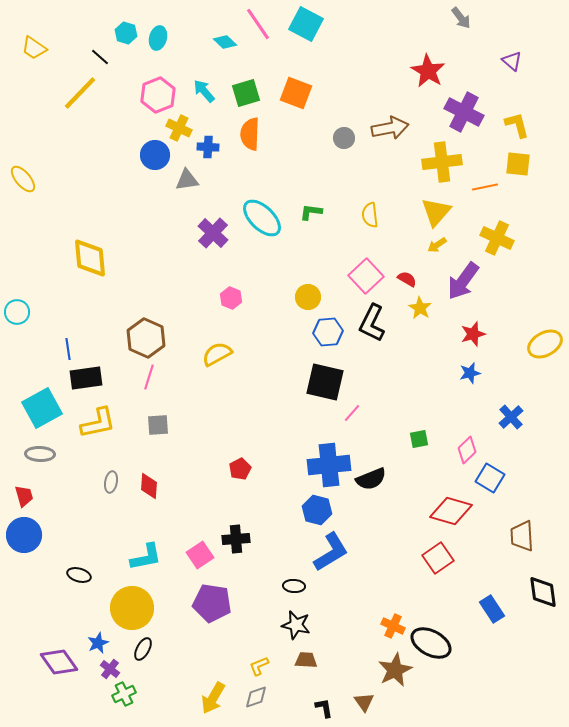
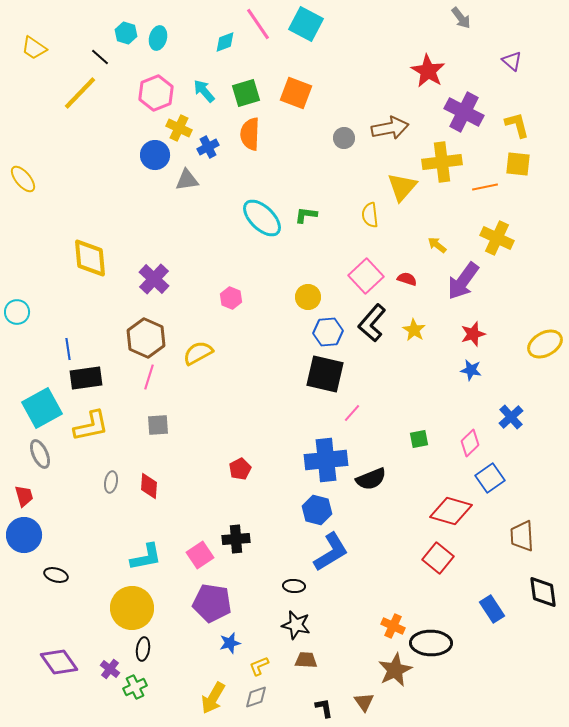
cyan diamond at (225, 42): rotated 65 degrees counterclockwise
pink hexagon at (158, 95): moved 2 px left, 2 px up
blue cross at (208, 147): rotated 30 degrees counterclockwise
green L-shape at (311, 212): moved 5 px left, 3 px down
yellow triangle at (436, 212): moved 34 px left, 25 px up
purple cross at (213, 233): moved 59 px left, 46 px down
yellow arrow at (437, 245): rotated 72 degrees clockwise
red semicircle at (407, 279): rotated 12 degrees counterclockwise
yellow star at (420, 308): moved 6 px left, 22 px down
black L-shape at (372, 323): rotated 15 degrees clockwise
yellow semicircle at (217, 354): moved 19 px left, 1 px up
blue star at (470, 373): moved 1 px right, 3 px up; rotated 25 degrees clockwise
black square at (325, 382): moved 8 px up
yellow L-shape at (98, 423): moved 7 px left, 3 px down
pink diamond at (467, 450): moved 3 px right, 7 px up
gray ellipse at (40, 454): rotated 64 degrees clockwise
blue cross at (329, 465): moved 3 px left, 5 px up
blue square at (490, 478): rotated 24 degrees clockwise
red square at (438, 558): rotated 16 degrees counterclockwise
black ellipse at (79, 575): moved 23 px left
blue star at (98, 643): moved 132 px right; rotated 10 degrees clockwise
black ellipse at (431, 643): rotated 27 degrees counterclockwise
black ellipse at (143, 649): rotated 20 degrees counterclockwise
green cross at (124, 694): moved 11 px right, 7 px up
